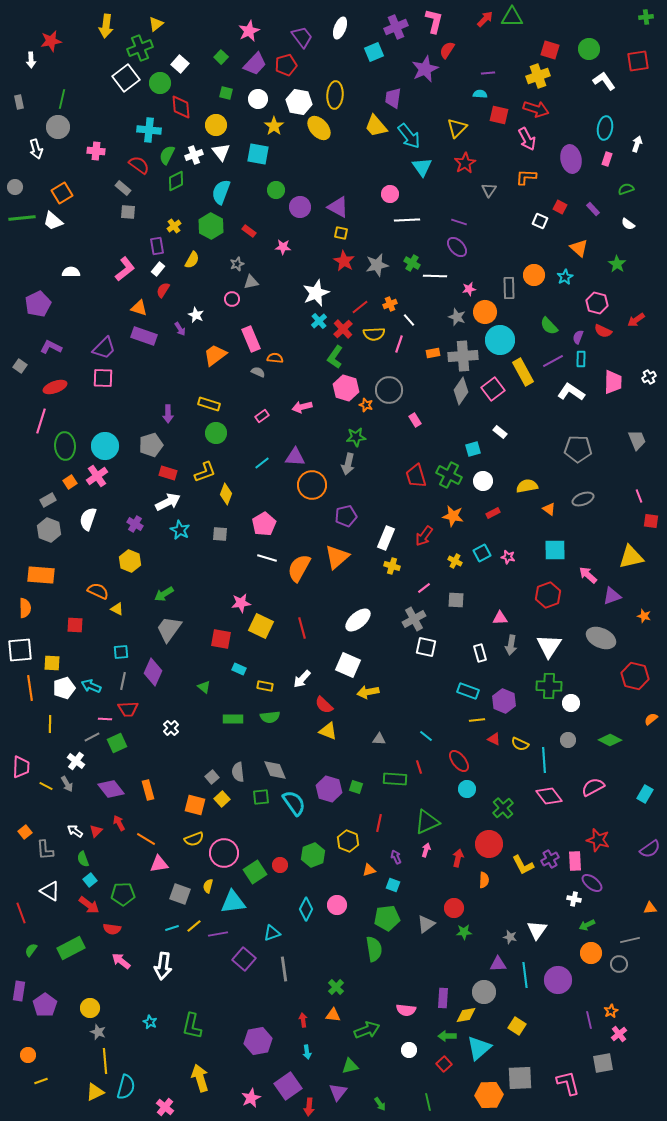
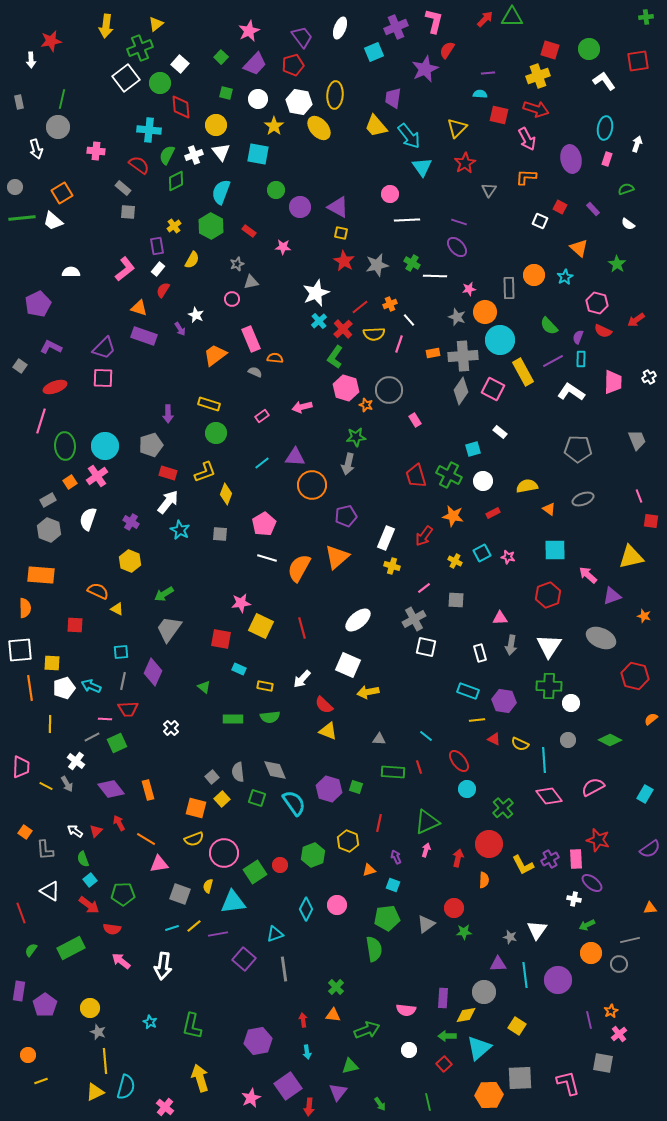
red pentagon at (286, 65): moved 7 px right
gray semicircle at (258, 372): moved 3 px left
pink square at (493, 389): rotated 25 degrees counterclockwise
white arrow at (168, 502): rotated 25 degrees counterclockwise
purple cross at (135, 524): moved 4 px left, 2 px up
purple hexagon at (504, 701): rotated 15 degrees counterclockwise
green rectangle at (395, 779): moved 2 px left, 7 px up
green square at (261, 797): moved 4 px left, 1 px down; rotated 24 degrees clockwise
orange square at (195, 805): moved 1 px right, 3 px down
orange square at (25, 832): rotated 16 degrees counterclockwise
pink rectangle at (575, 861): moved 1 px right, 2 px up
cyan triangle at (272, 933): moved 3 px right, 1 px down
gray square at (603, 1063): rotated 20 degrees clockwise
